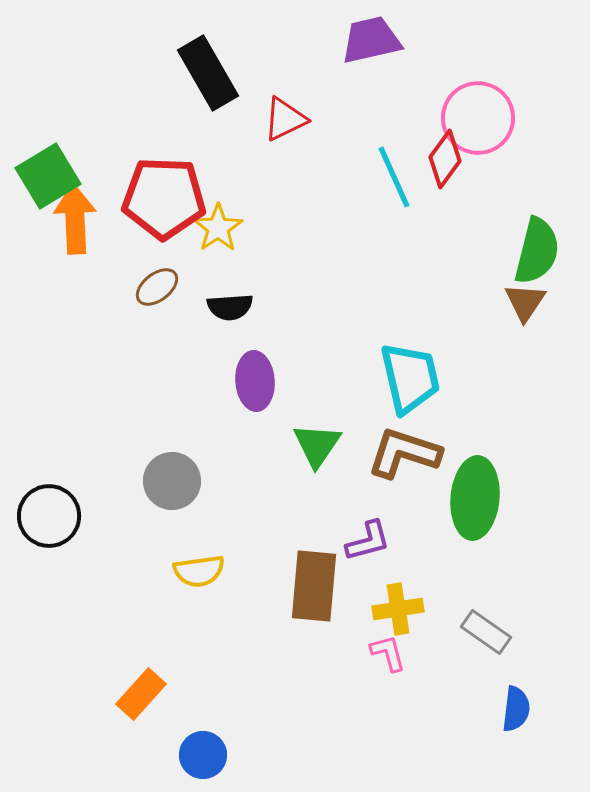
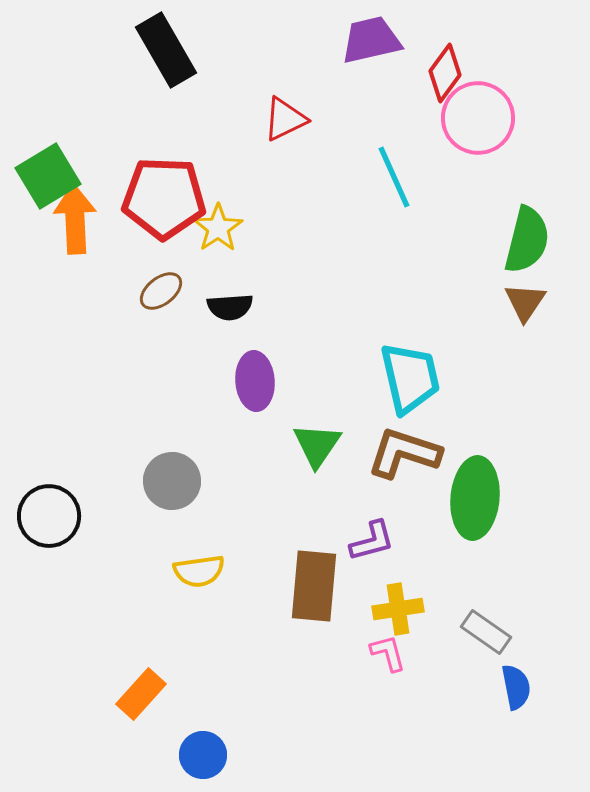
black rectangle: moved 42 px left, 23 px up
red diamond: moved 86 px up
green semicircle: moved 10 px left, 11 px up
brown ellipse: moved 4 px right, 4 px down
purple L-shape: moved 4 px right
blue semicircle: moved 22 px up; rotated 18 degrees counterclockwise
